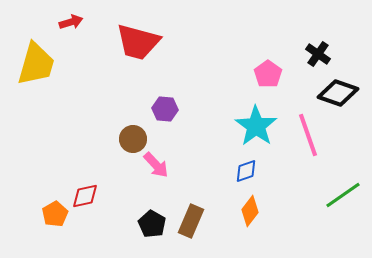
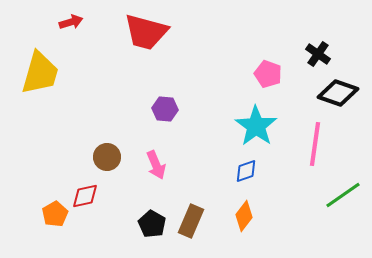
red trapezoid: moved 8 px right, 10 px up
yellow trapezoid: moved 4 px right, 9 px down
pink pentagon: rotated 16 degrees counterclockwise
pink line: moved 7 px right, 9 px down; rotated 27 degrees clockwise
brown circle: moved 26 px left, 18 px down
pink arrow: rotated 20 degrees clockwise
orange diamond: moved 6 px left, 5 px down
